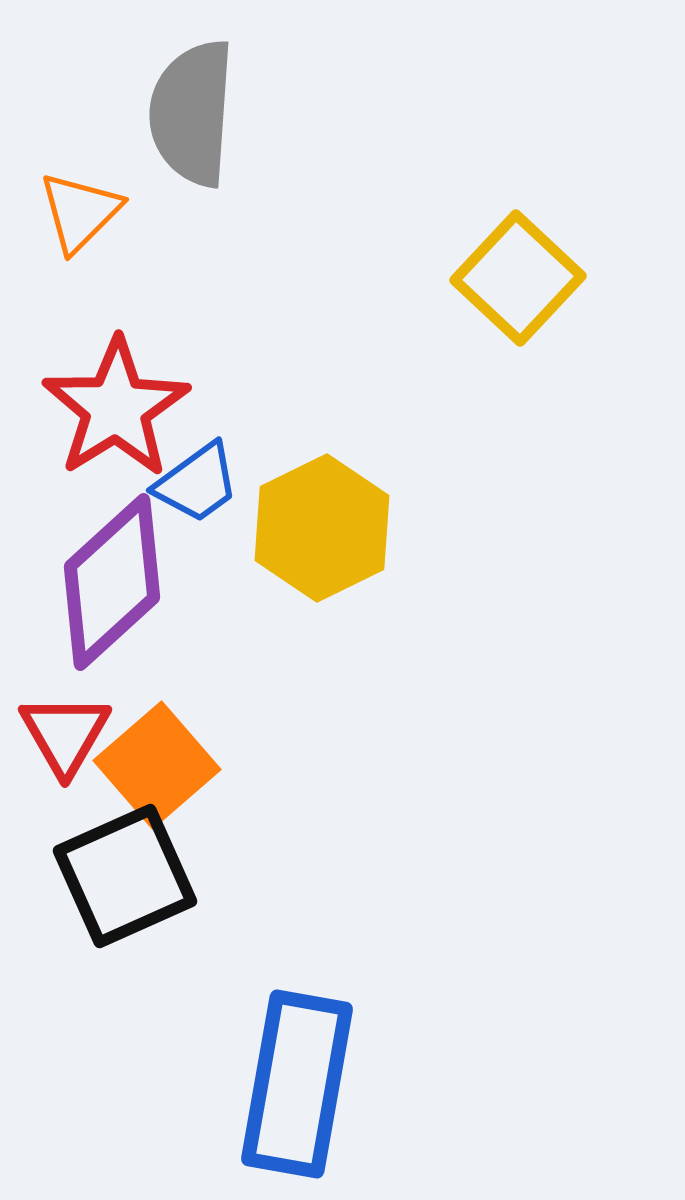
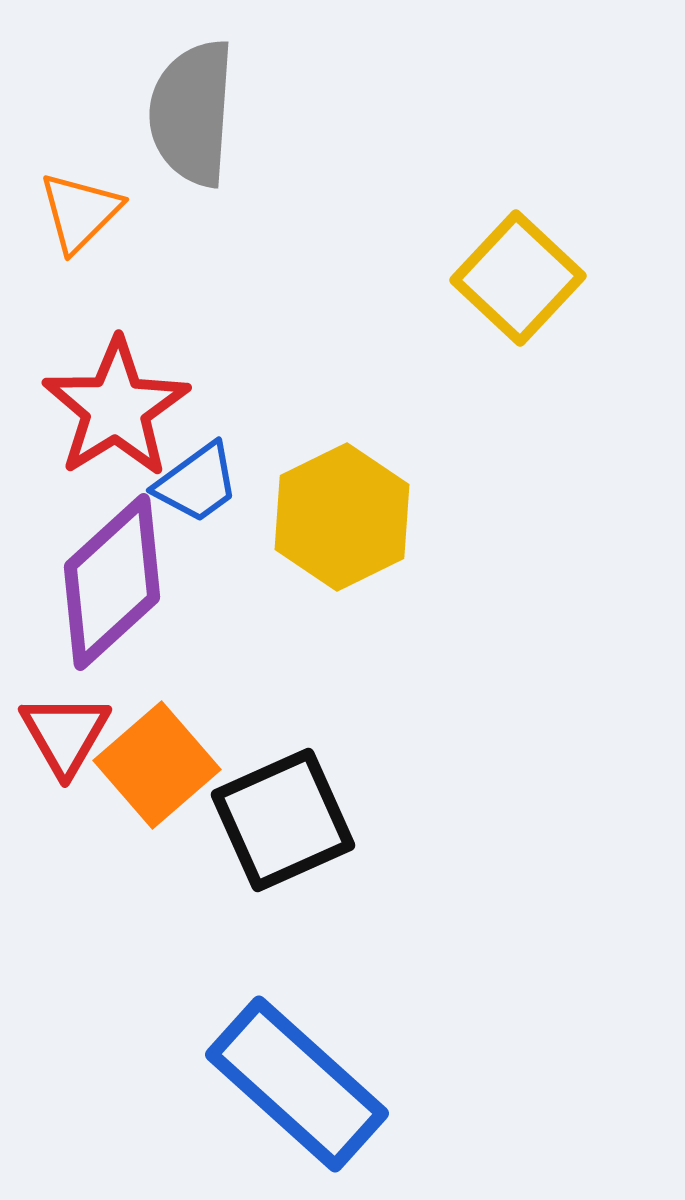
yellow hexagon: moved 20 px right, 11 px up
black square: moved 158 px right, 56 px up
blue rectangle: rotated 58 degrees counterclockwise
